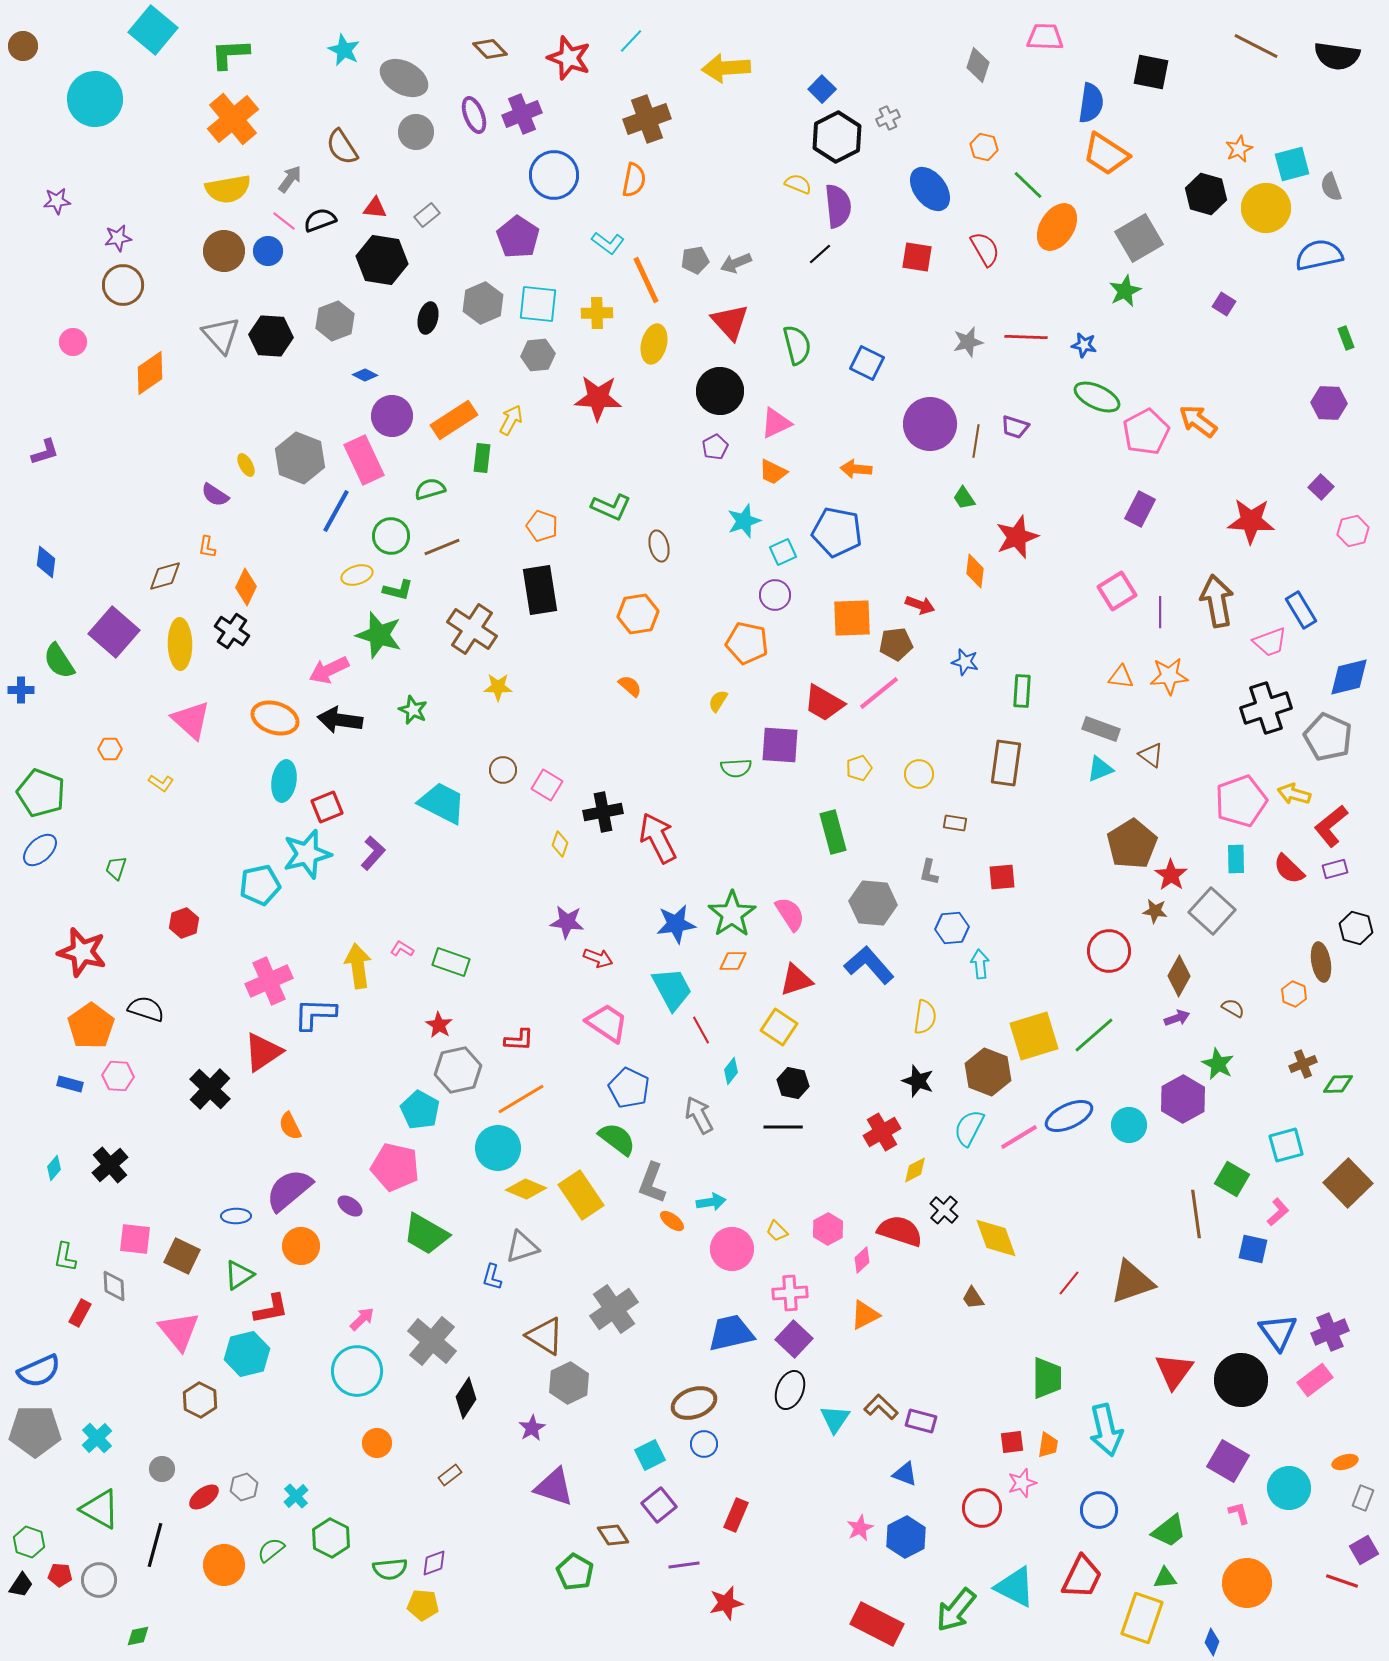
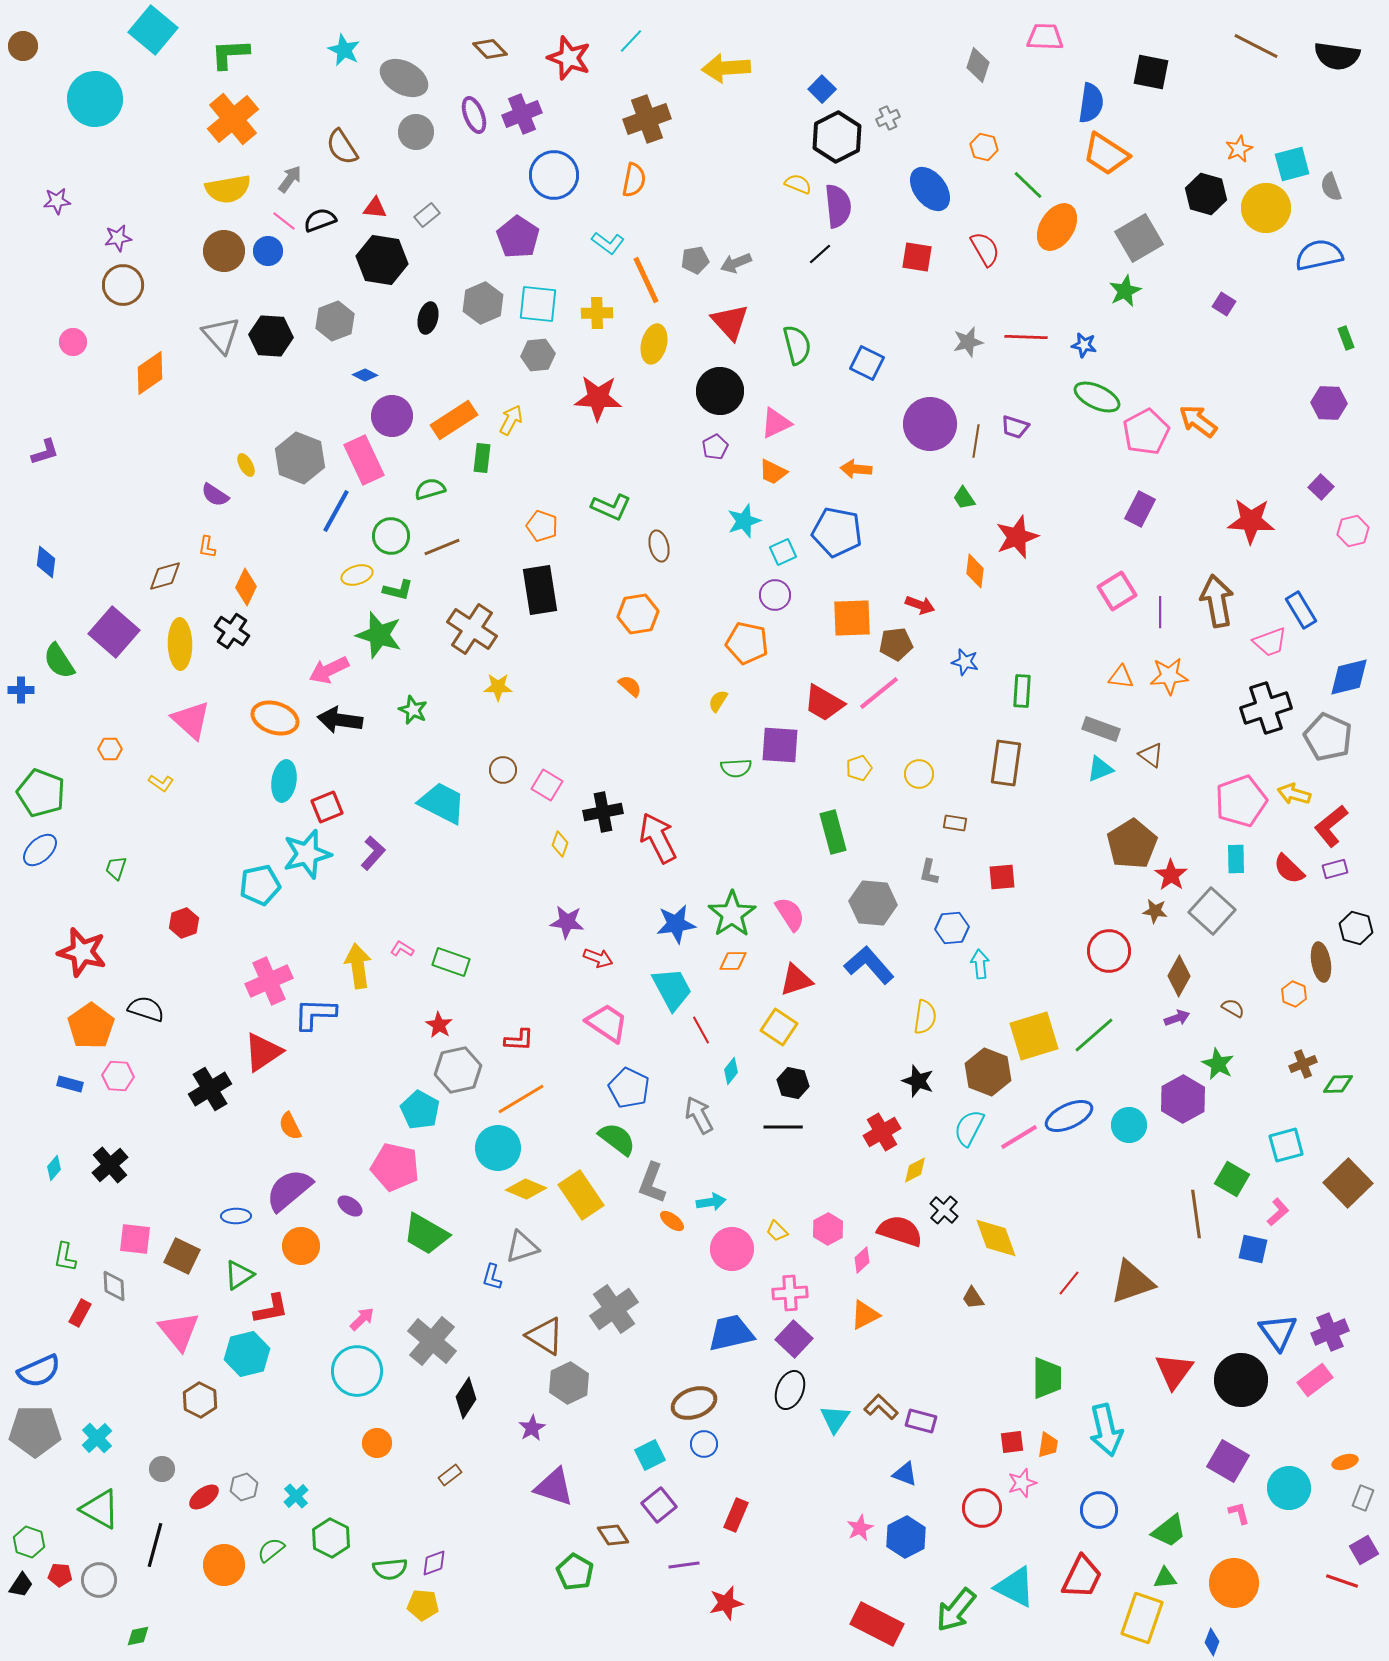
black cross at (210, 1089): rotated 15 degrees clockwise
orange circle at (1247, 1583): moved 13 px left
